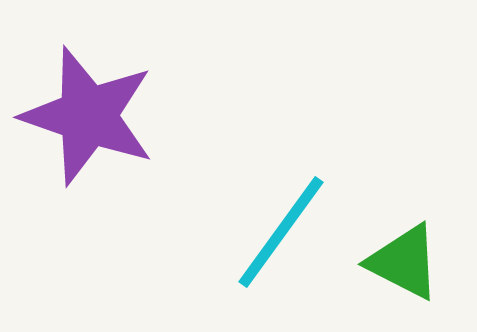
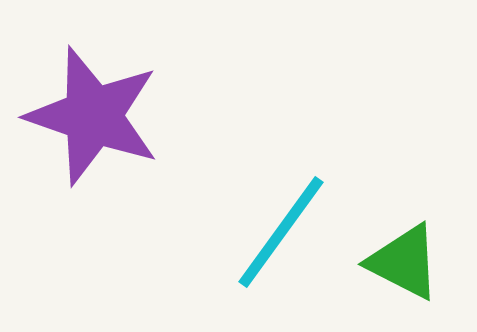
purple star: moved 5 px right
